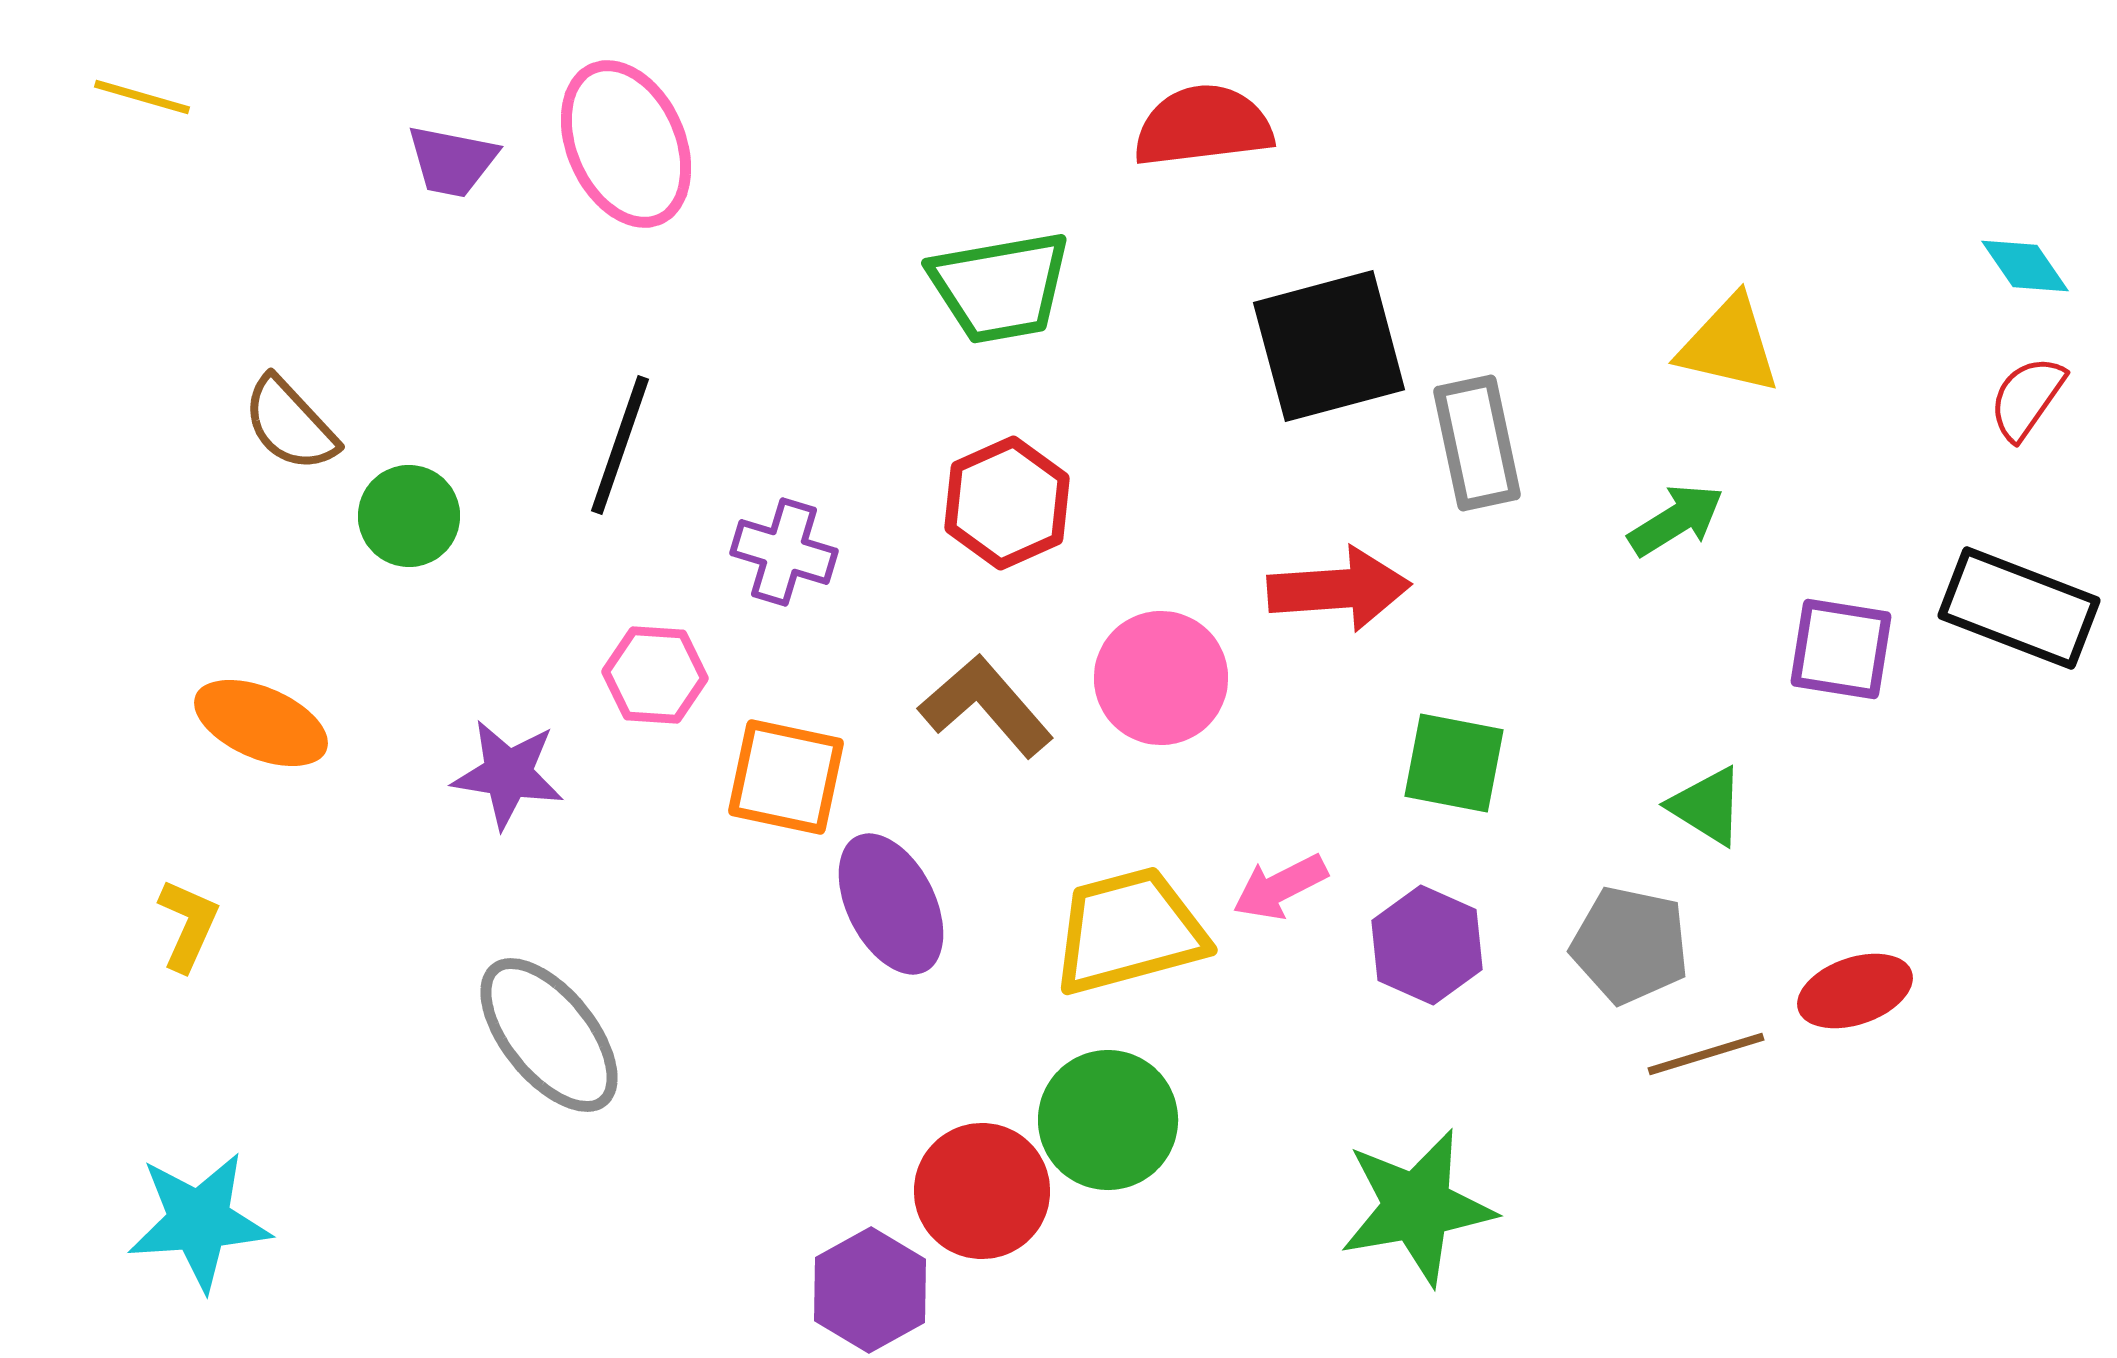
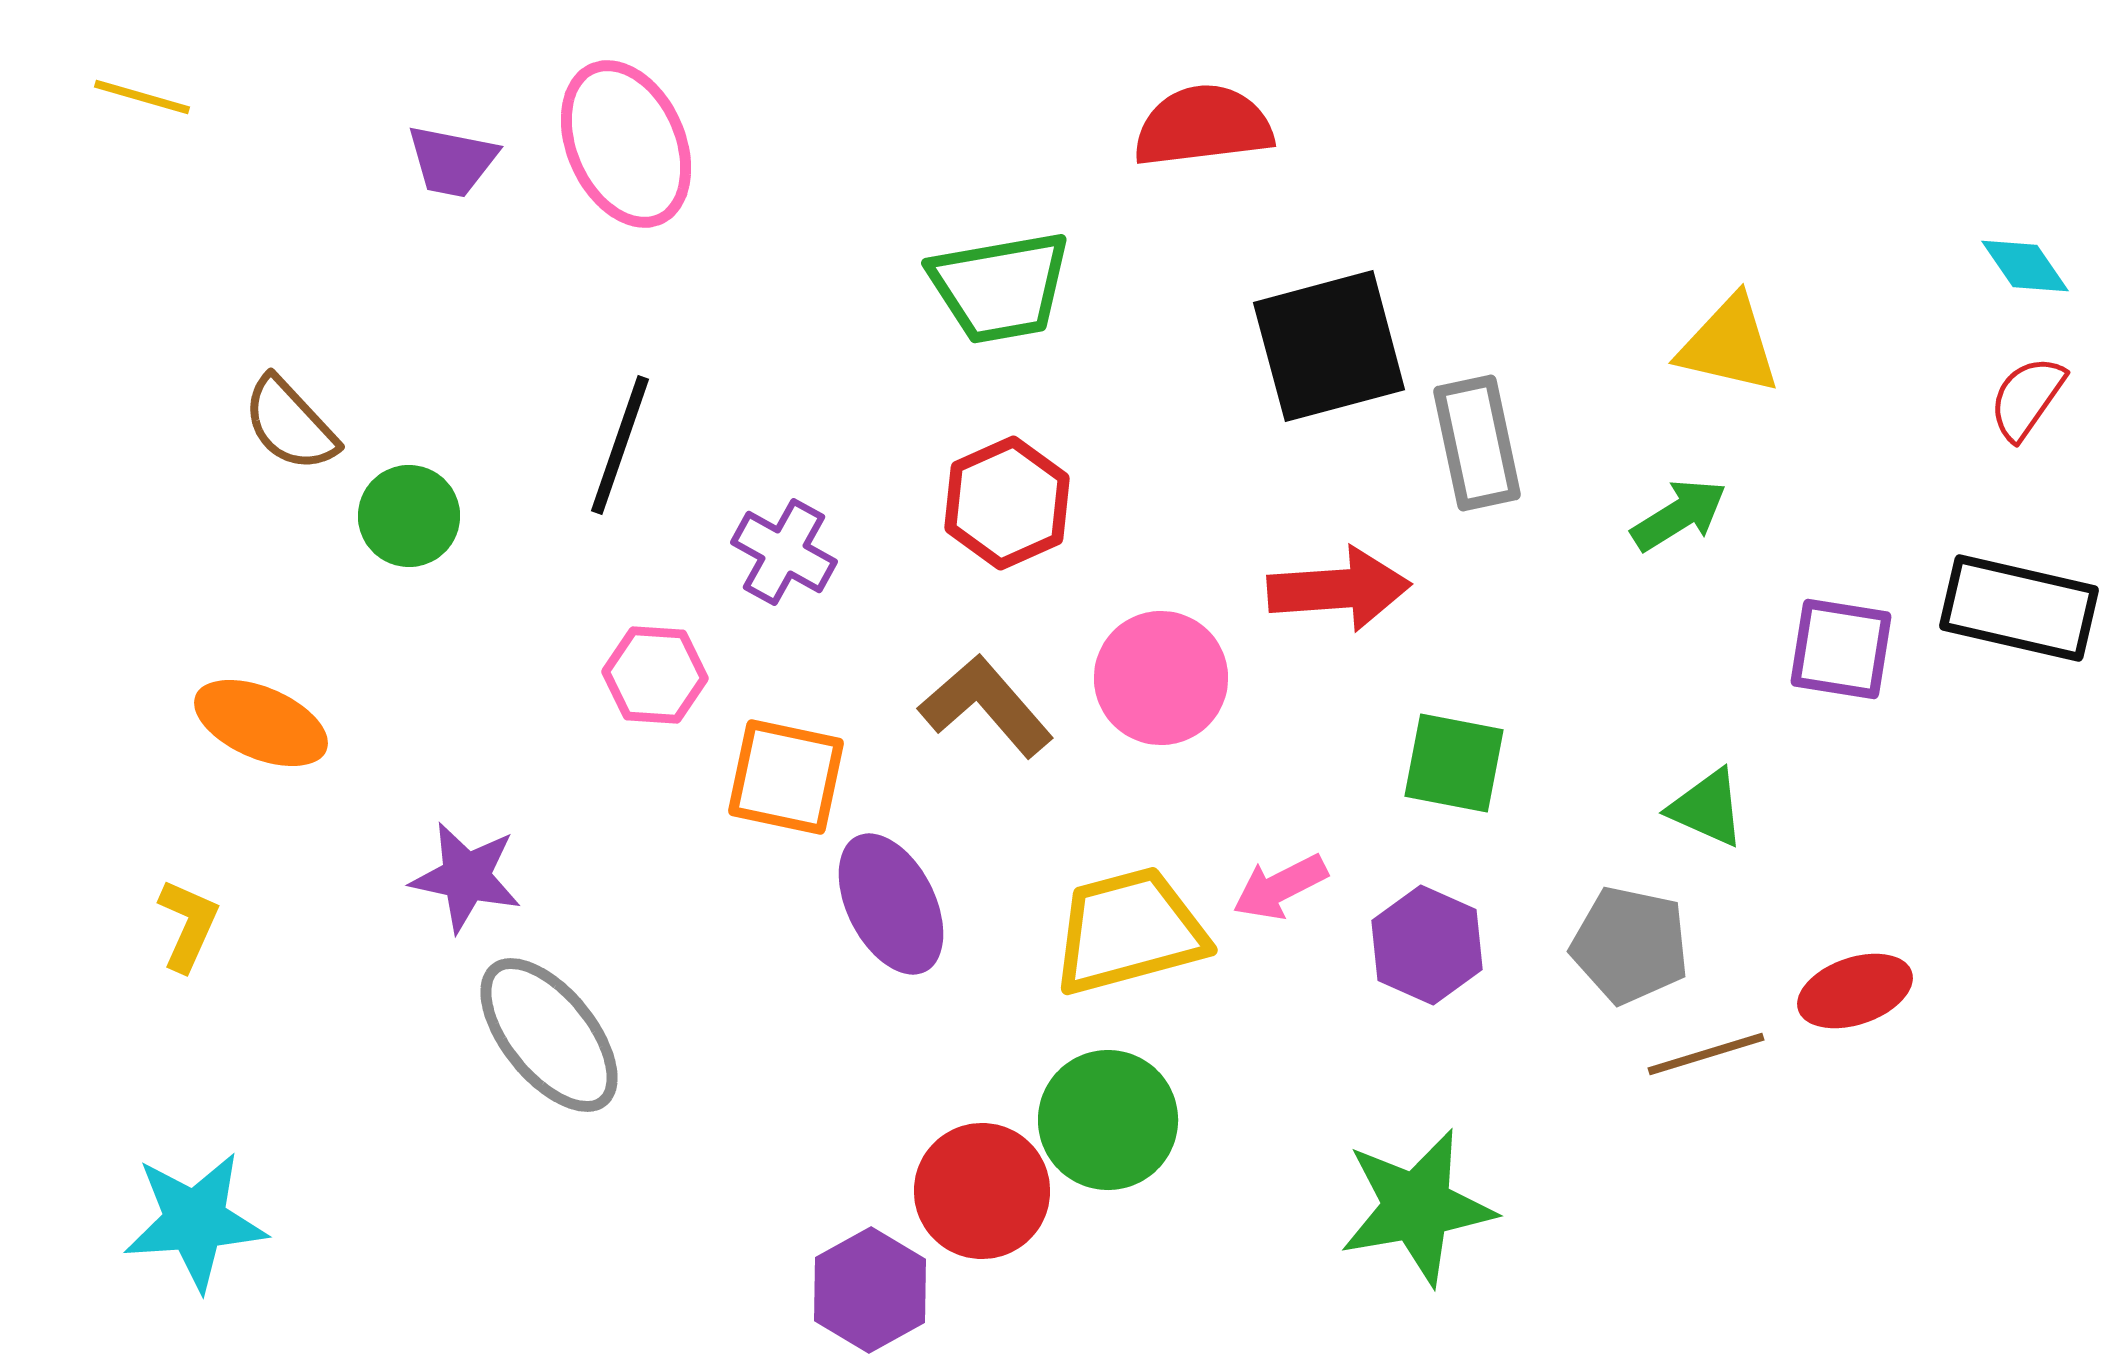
green arrow at (1676, 520): moved 3 px right, 5 px up
purple cross at (784, 552): rotated 12 degrees clockwise
black rectangle at (2019, 608): rotated 8 degrees counterclockwise
purple star at (508, 774): moved 42 px left, 103 px down; rotated 3 degrees clockwise
green triangle at (1707, 806): moved 2 px down; rotated 8 degrees counterclockwise
cyan star at (199, 1221): moved 4 px left
